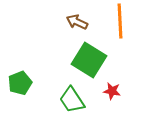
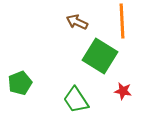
orange line: moved 2 px right
green square: moved 11 px right, 4 px up
red star: moved 11 px right
green trapezoid: moved 4 px right
